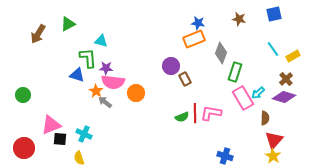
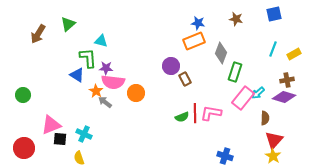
brown star: moved 3 px left
green triangle: rotated 14 degrees counterclockwise
orange rectangle: moved 2 px down
cyan line: rotated 56 degrees clockwise
yellow rectangle: moved 1 px right, 2 px up
blue triangle: rotated 14 degrees clockwise
brown cross: moved 1 px right, 1 px down; rotated 32 degrees clockwise
pink rectangle: rotated 70 degrees clockwise
